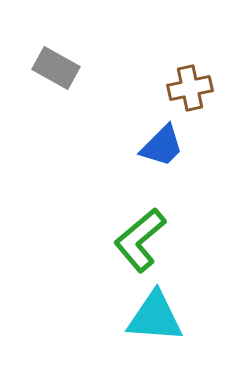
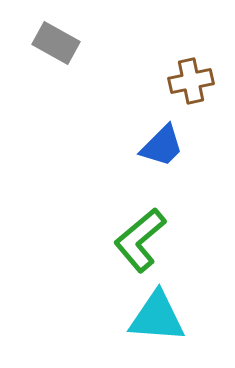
gray rectangle: moved 25 px up
brown cross: moved 1 px right, 7 px up
cyan triangle: moved 2 px right
